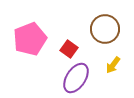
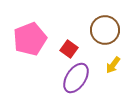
brown circle: moved 1 px down
